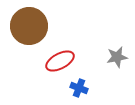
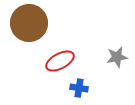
brown circle: moved 3 px up
blue cross: rotated 12 degrees counterclockwise
